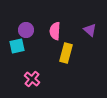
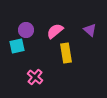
pink semicircle: rotated 48 degrees clockwise
yellow rectangle: rotated 24 degrees counterclockwise
pink cross: moved 3 px right, 2 px up
